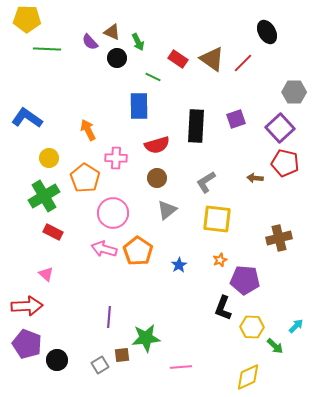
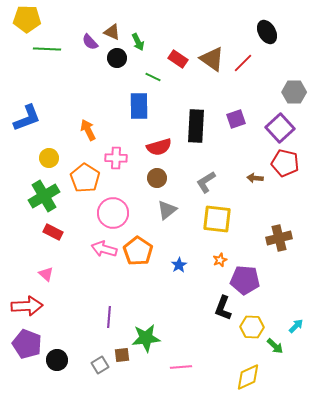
blue L-shape at (27, 118): rotated 124 degrees clockwise
red semicircle at (157, 145): moved 2 px right, 2 px down
